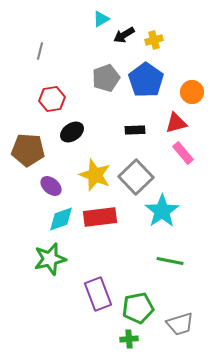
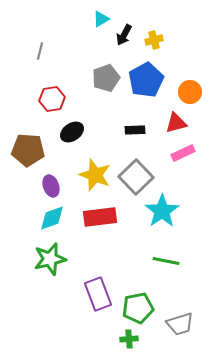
black arrow: rotated 30 degrees counterclockwise
blue pentagon: rotated 8 degrees clockwise
orange circle: moved 2 px left
pink rectangle: rotated 75 degrees counterclockwise
purple ellipse: rotated 30 degrees clockwise
cyan diamond: moved 9 px left, 1 px up
green line: moved 4 px left
